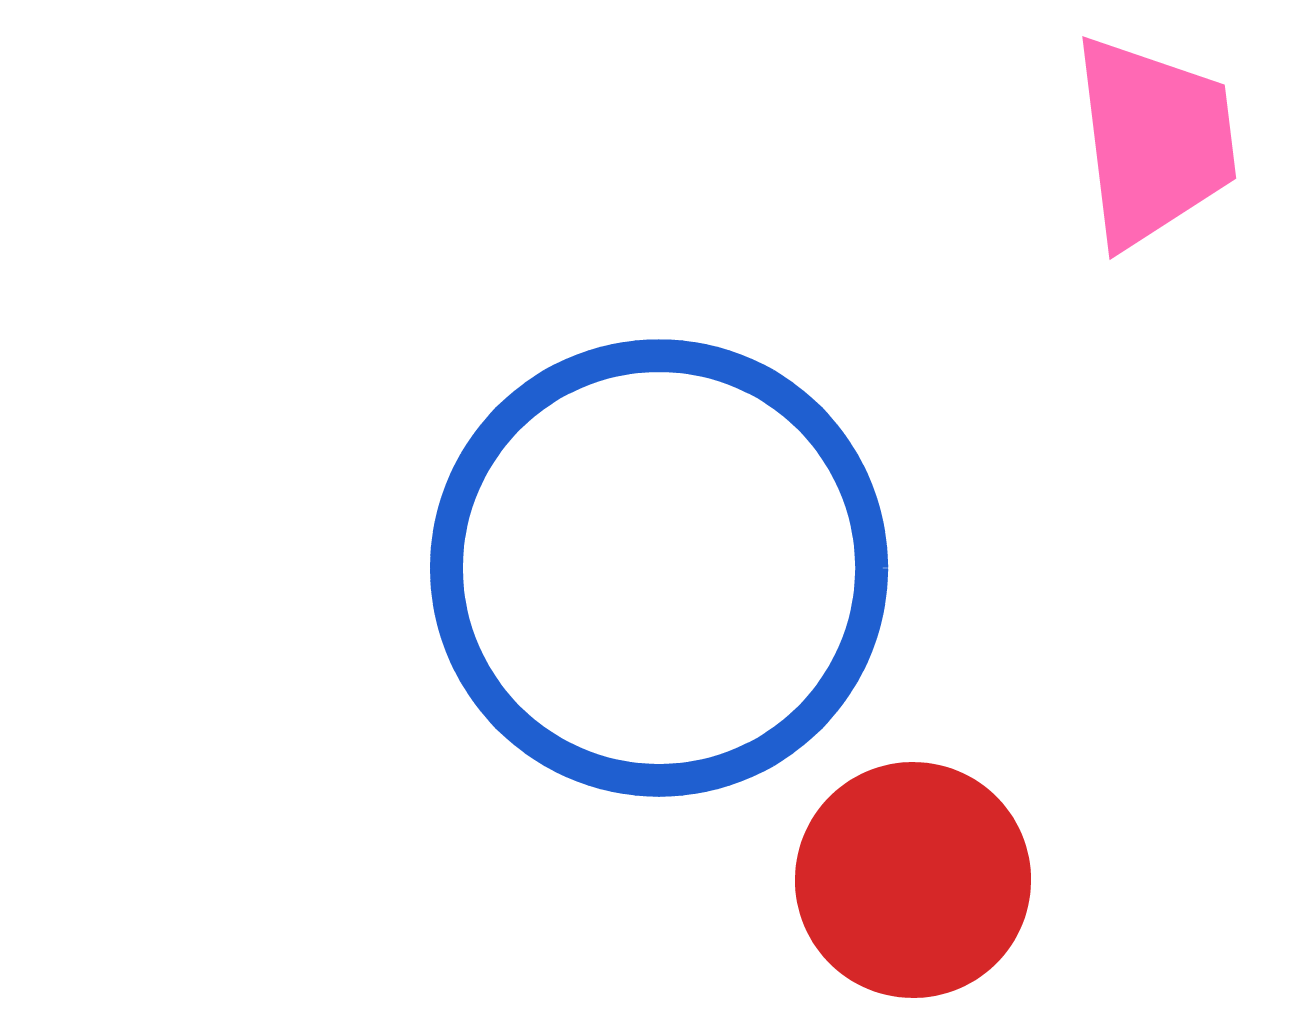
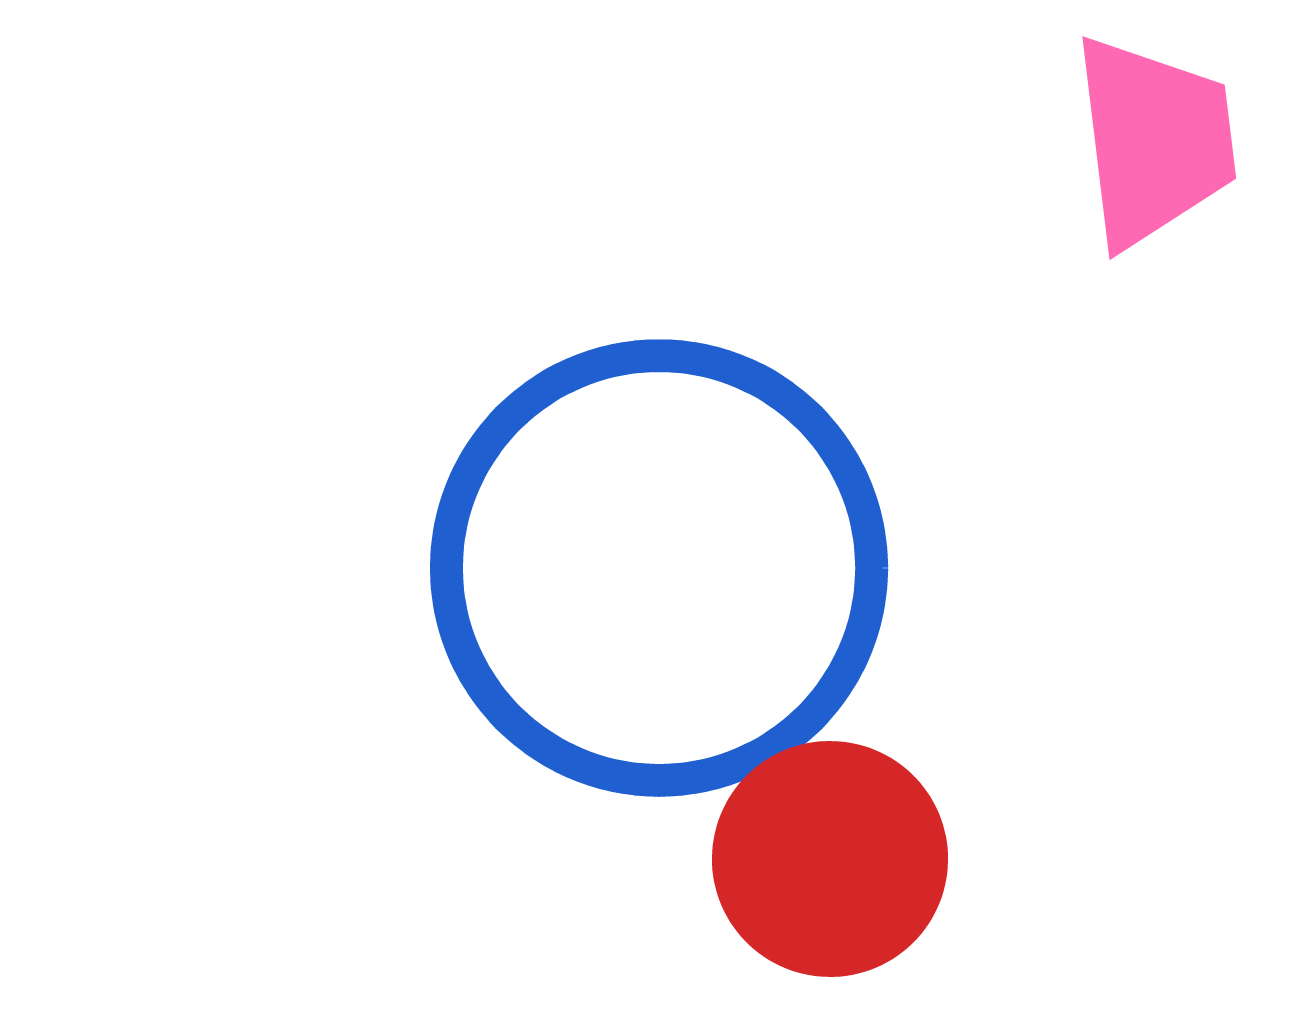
red circle: moved 83 px left, 21 px up
